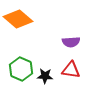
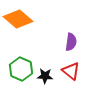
purple semicircle: rotated 78 degrees counterclockwise
red triangle: moved 1 px down; rotated 30 degrees clockwise
